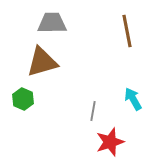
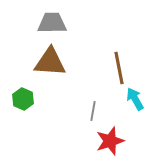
brown line: moved 8 px left, 37 px down
brown triangle: moved 8 px right; rotated 20 degrees clockwise
cyan arrow: moved 2 px right
red star: moved 1 px up
